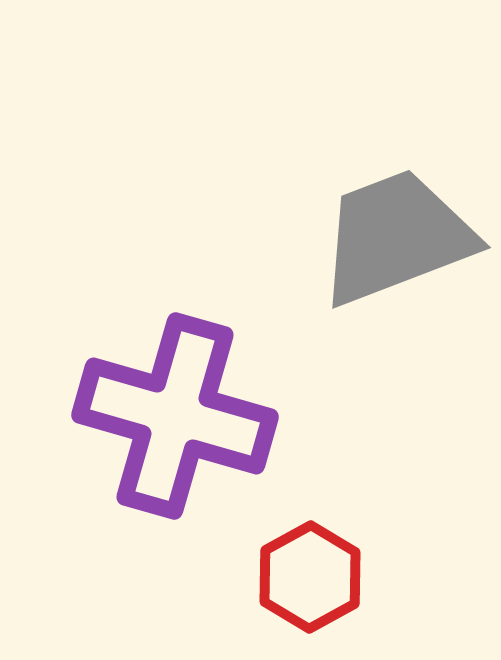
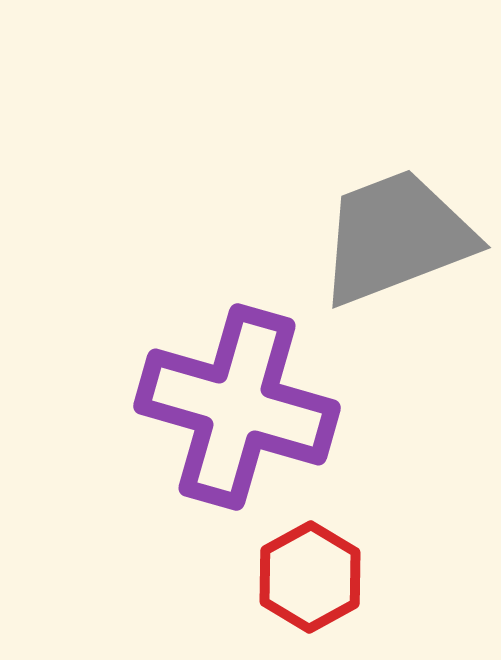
purple cross: moved 62 px right, 9 px up
